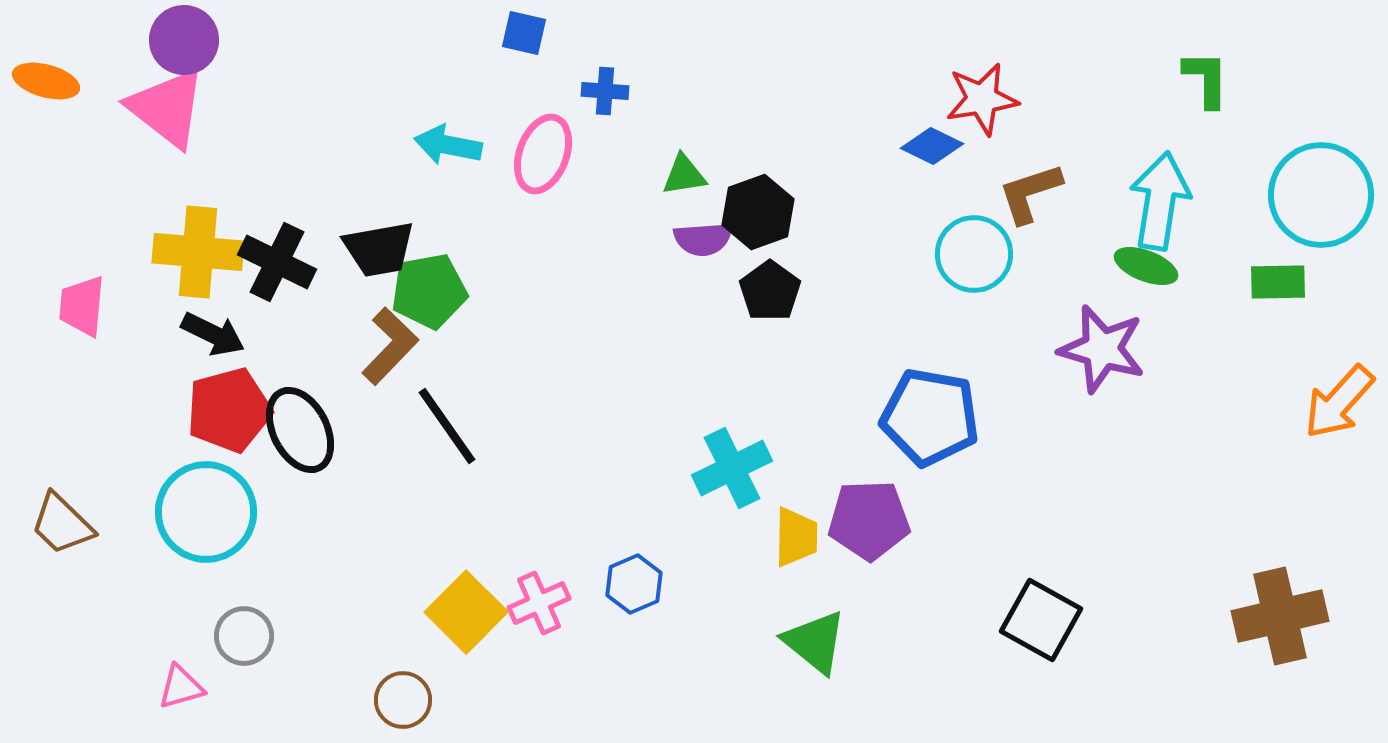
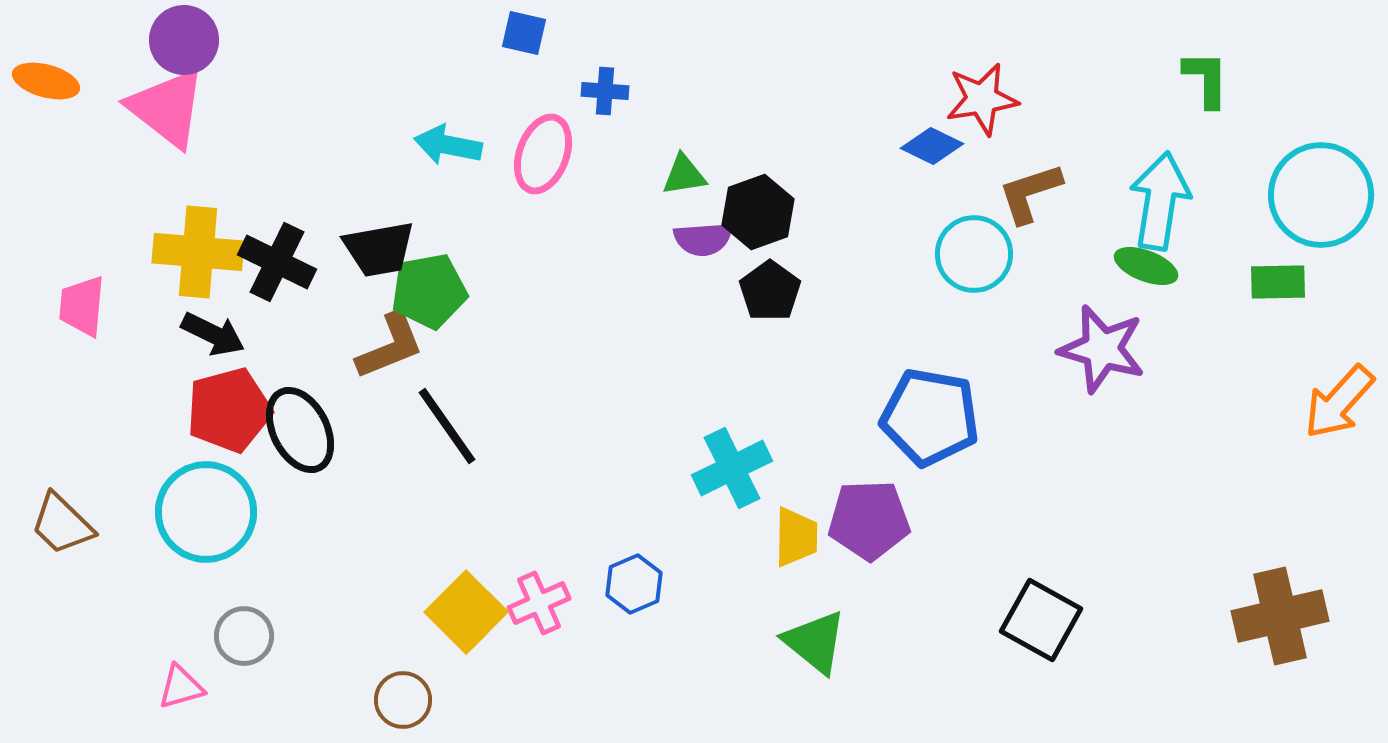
brown L-shape at (390, 346): rotated 24 degrees clockwise
